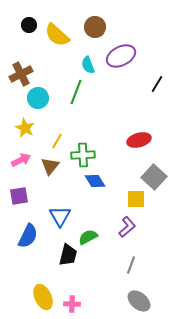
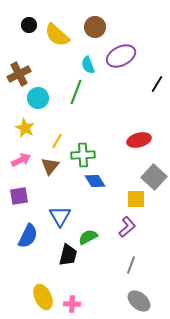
brown cross: moved 2 px left
